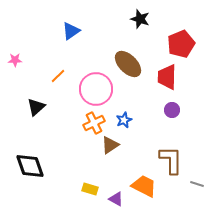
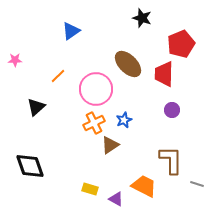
black star: moved 2 px right, 1 px up
red trapezoid: moved 3 px left, 3 px up
